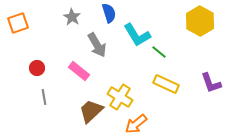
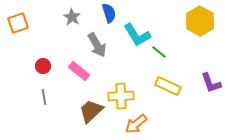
red circle: moved 6 px right, 2 px up
yellow rectangle: moved 2 px right, 2 px down
yellow cross: moved 1 px right, 1 px up; rotated 35 degrees counterclockwise
